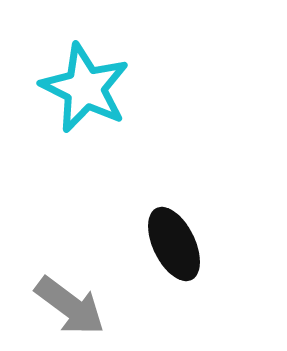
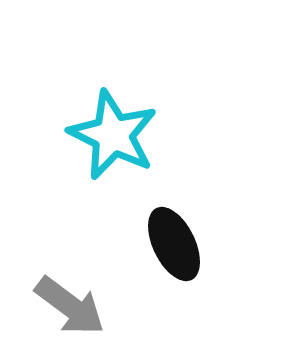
cyan star: moved 28 px right, 47 px down
